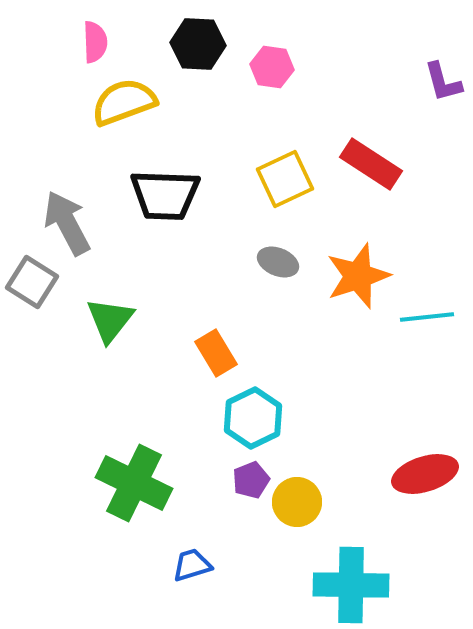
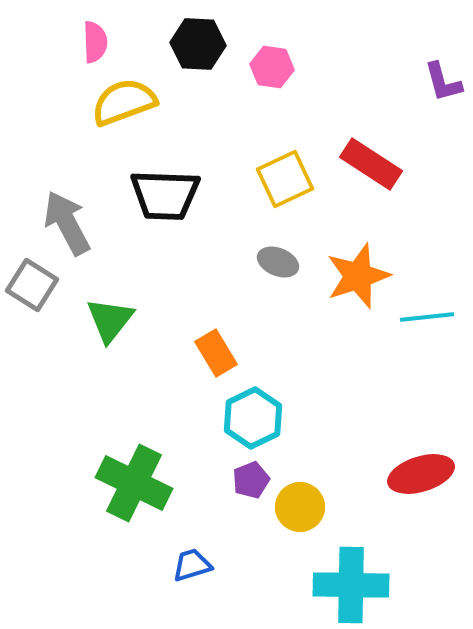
gray square: moved 3 px down
red ellipse: moved 4 px left
yellow circle: moved 3 px right, 5 px down
